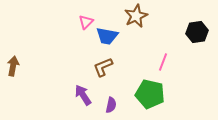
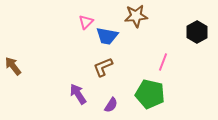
brown star: rotated 20 degrees clockwise
black hexagon: rotated 20 degrees counterclockwise
brown arrow: rotated 48 degrees counterclockwise
purple arrow: moved 5 px left, 1 px up
purple semicircle: rotated 21 degrees clockwise
